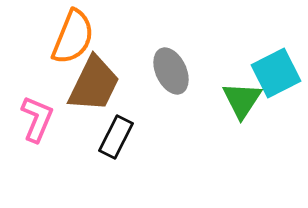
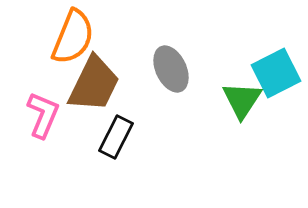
gray ellipse: moved 2 px up
pink L-shape: moved 6 px right, 4 px up
